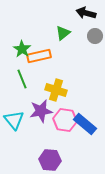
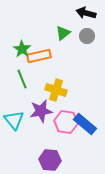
gray circle: moved 8 px left
pink hexagon: moved 1 px right, 2 px down
